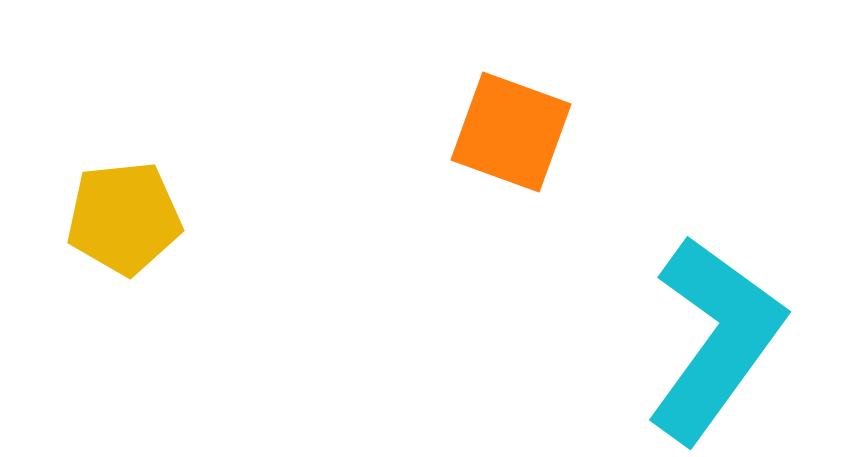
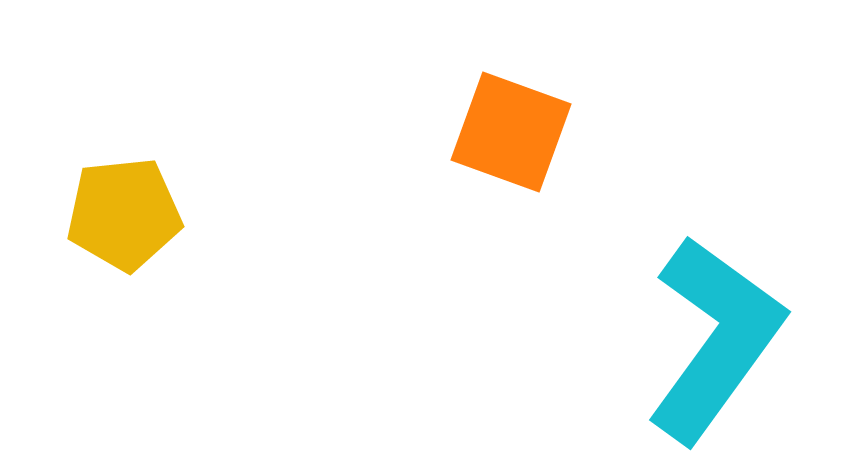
yellow pentagon: moved 4 px up
